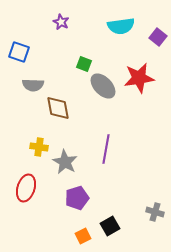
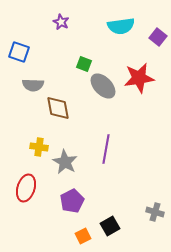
purple pentagon: moved 5 px left, 3 px down; rotated 10 degrees counterclockwise
